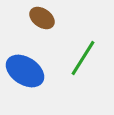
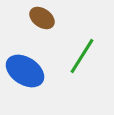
green line: moved 1 px left, 2 px up
